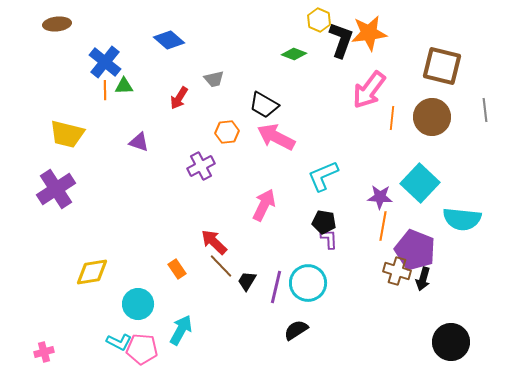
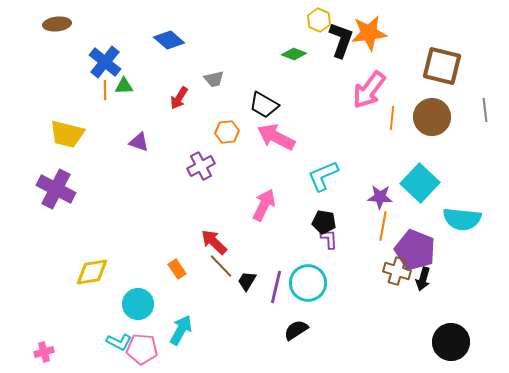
purple cross at (56, 189): rotated 30 degrees counterclockwise
